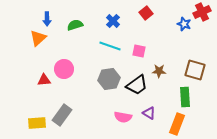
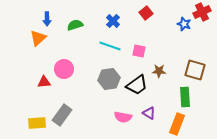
red triangle: moved 2 px down
